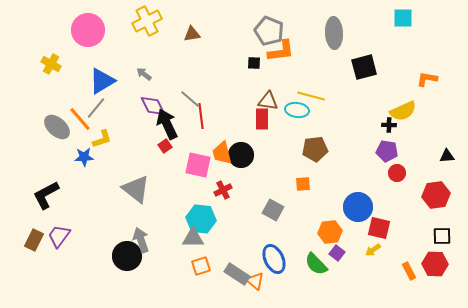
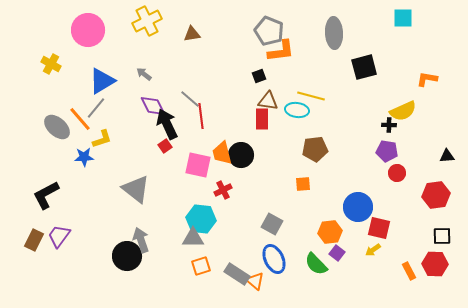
black square at (254, 63): moved 5 px right, 13 px down; rotated 24 degrees counterclockwise
gray square at (273, 210): moved 1 px left, 14 px down
